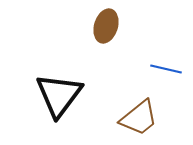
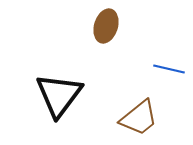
blue line: moved 3 px right
